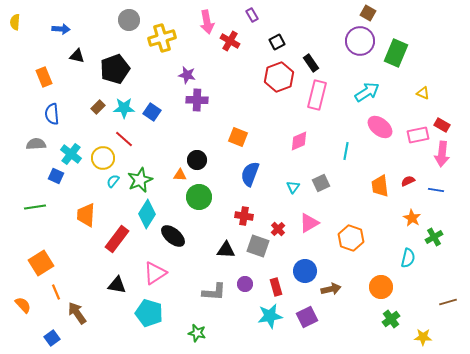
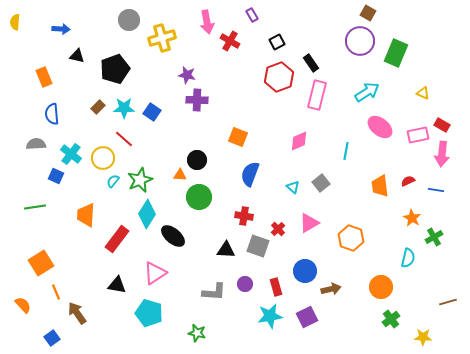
gray square at (321, 183): rotated 12 degrees counterclockwise
cyan triangle at (293, 187): rotated 24 degrees counterclockwise
